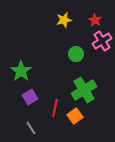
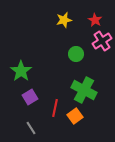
green cross: rotated 30 degrees counterclockwise
